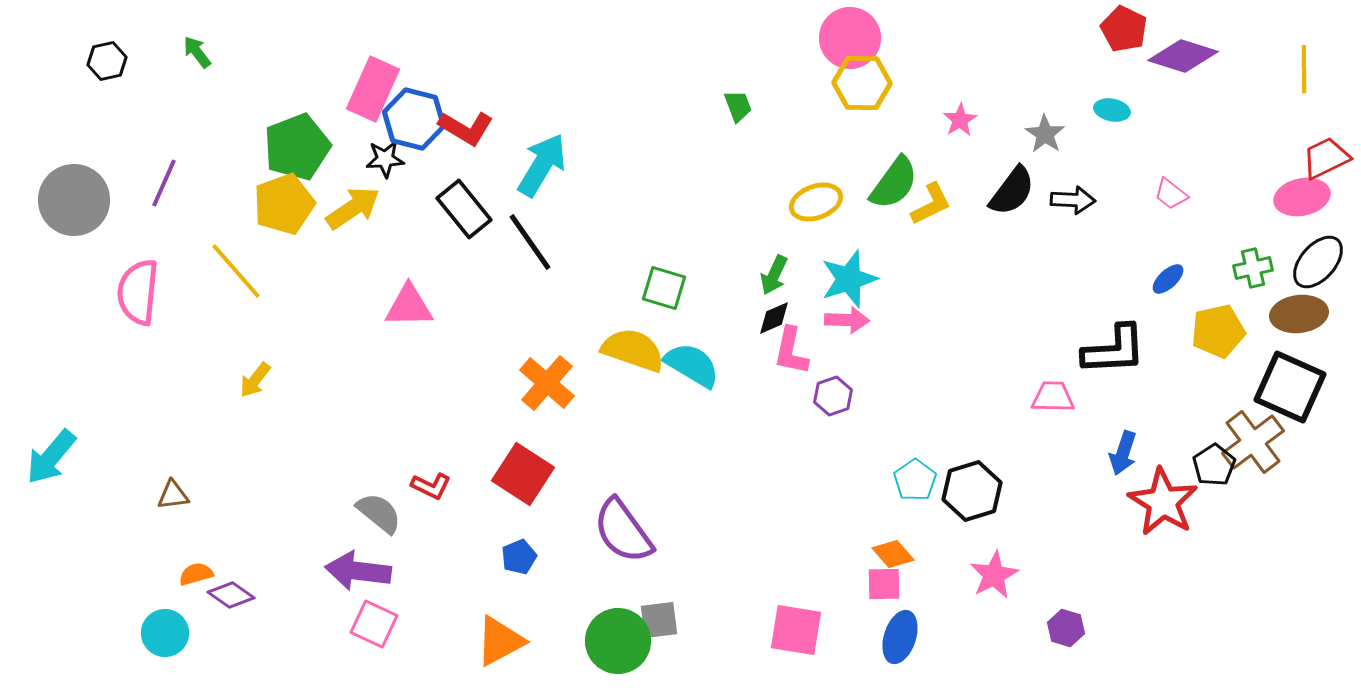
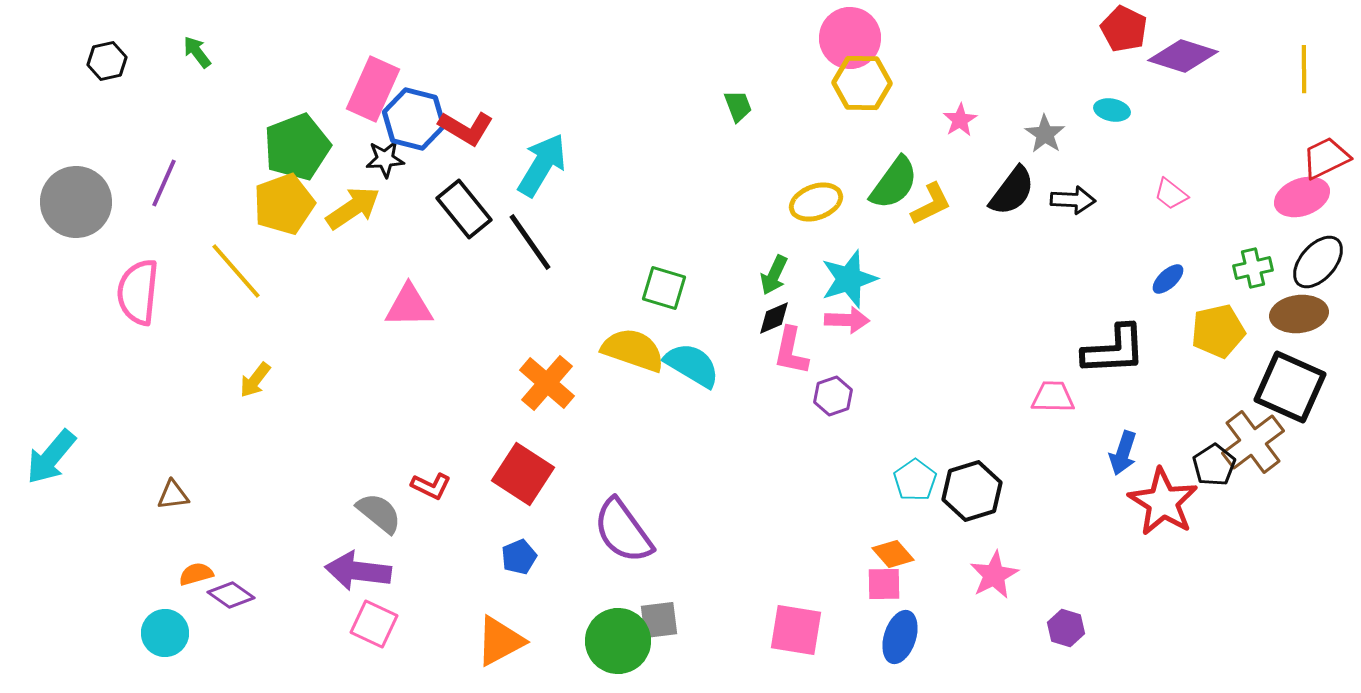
pink ellipse at (1302, 197): rotated 8 degrees counterclockwise
gray circle at (74, 200): moved 2 px right, 2 px down
